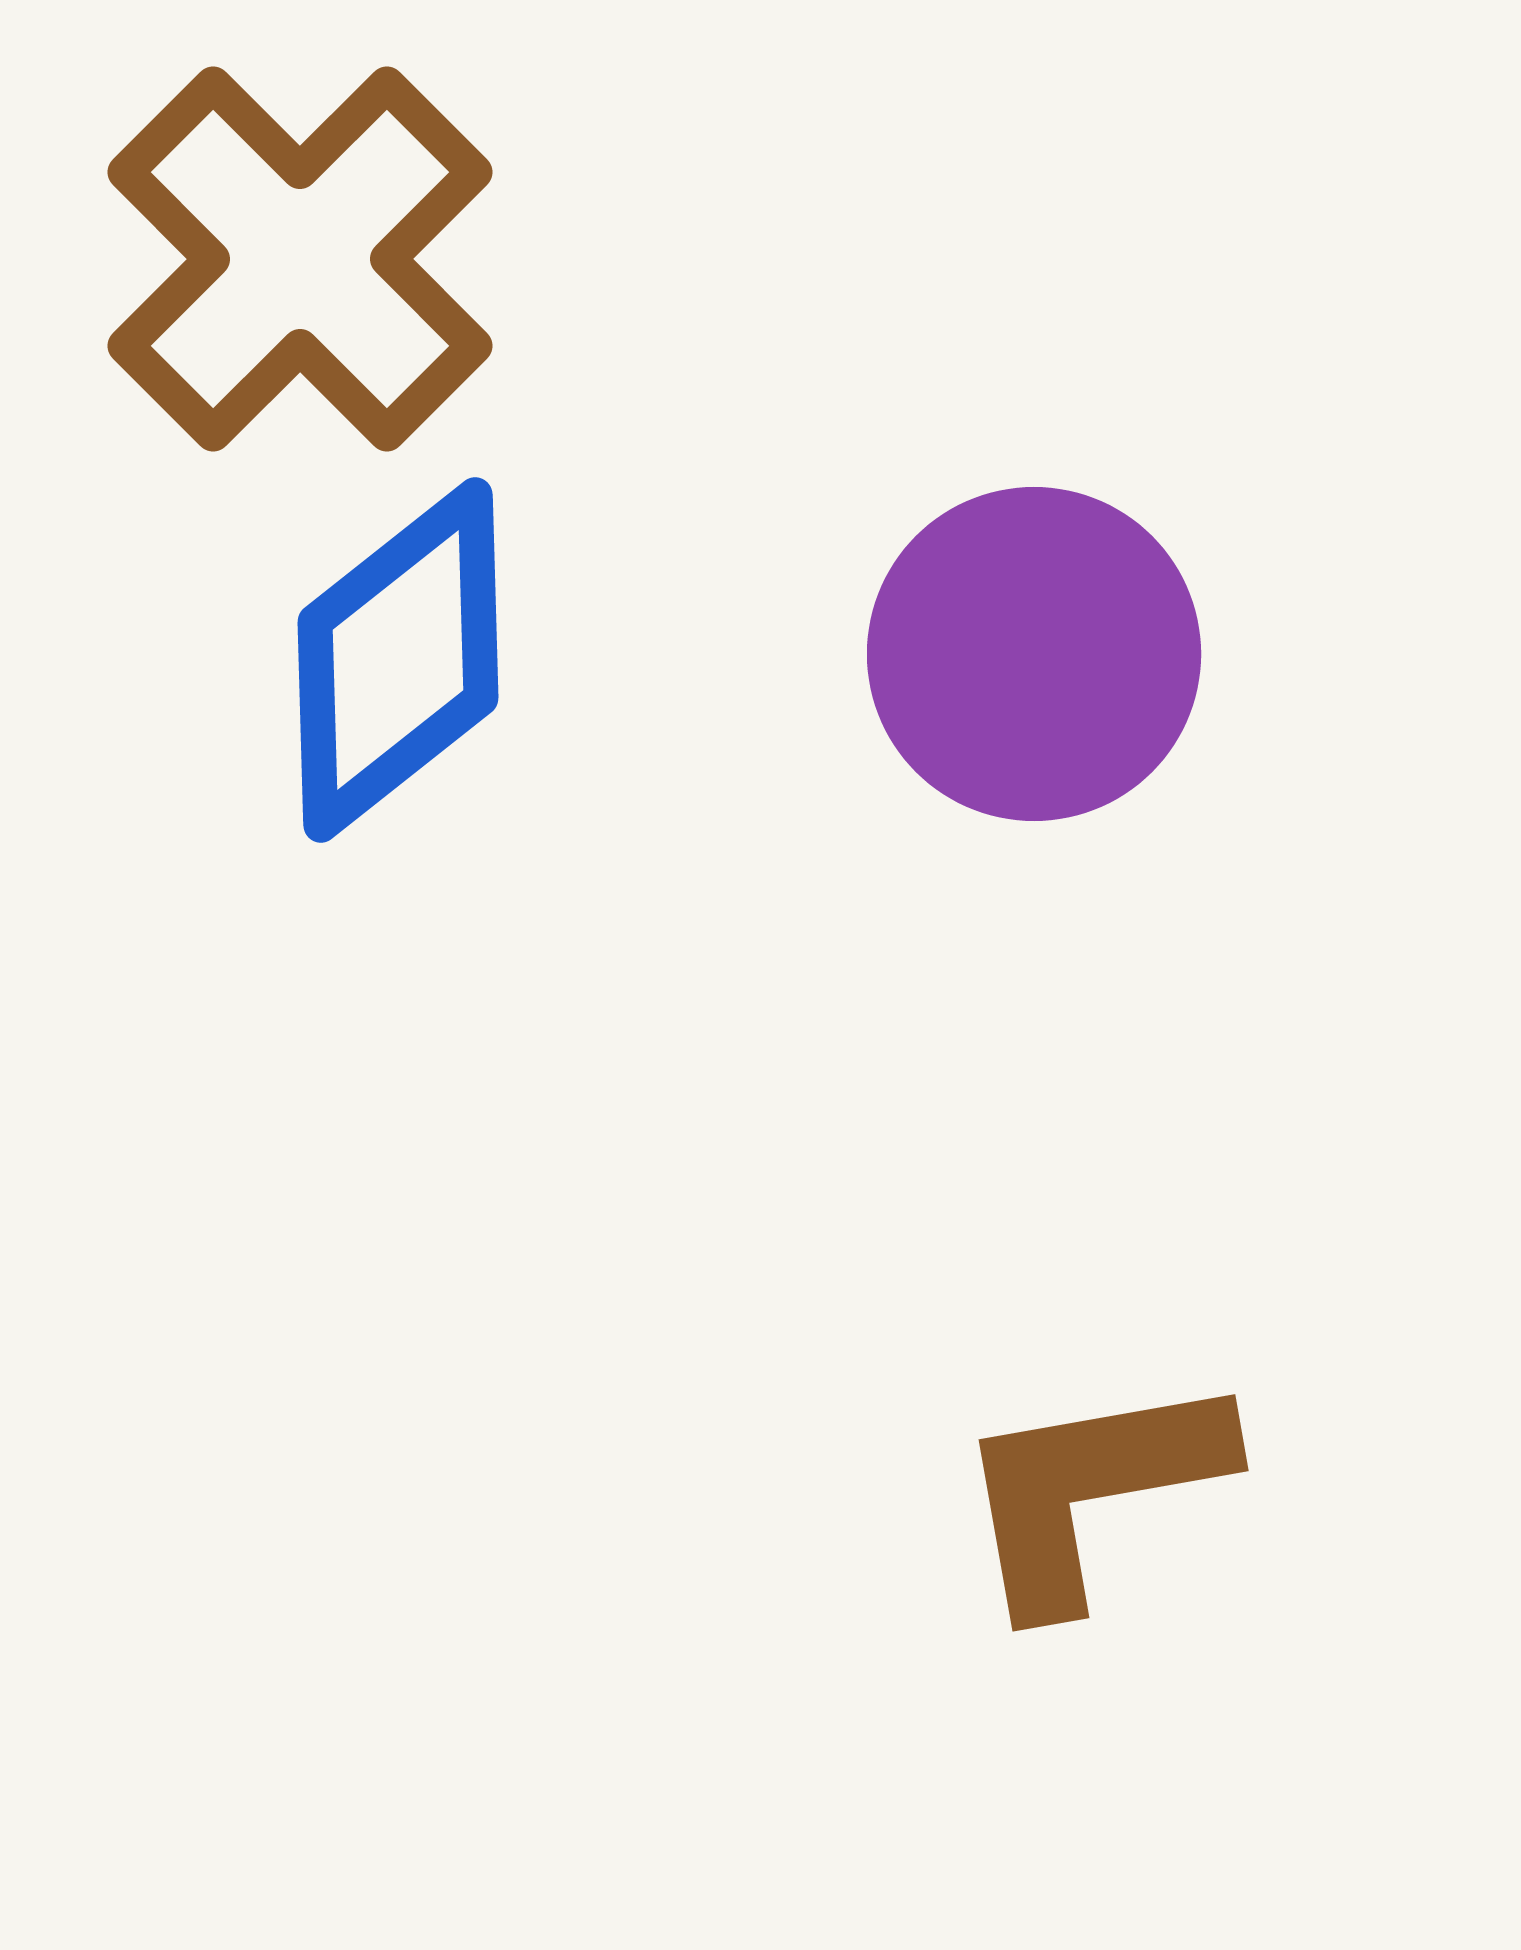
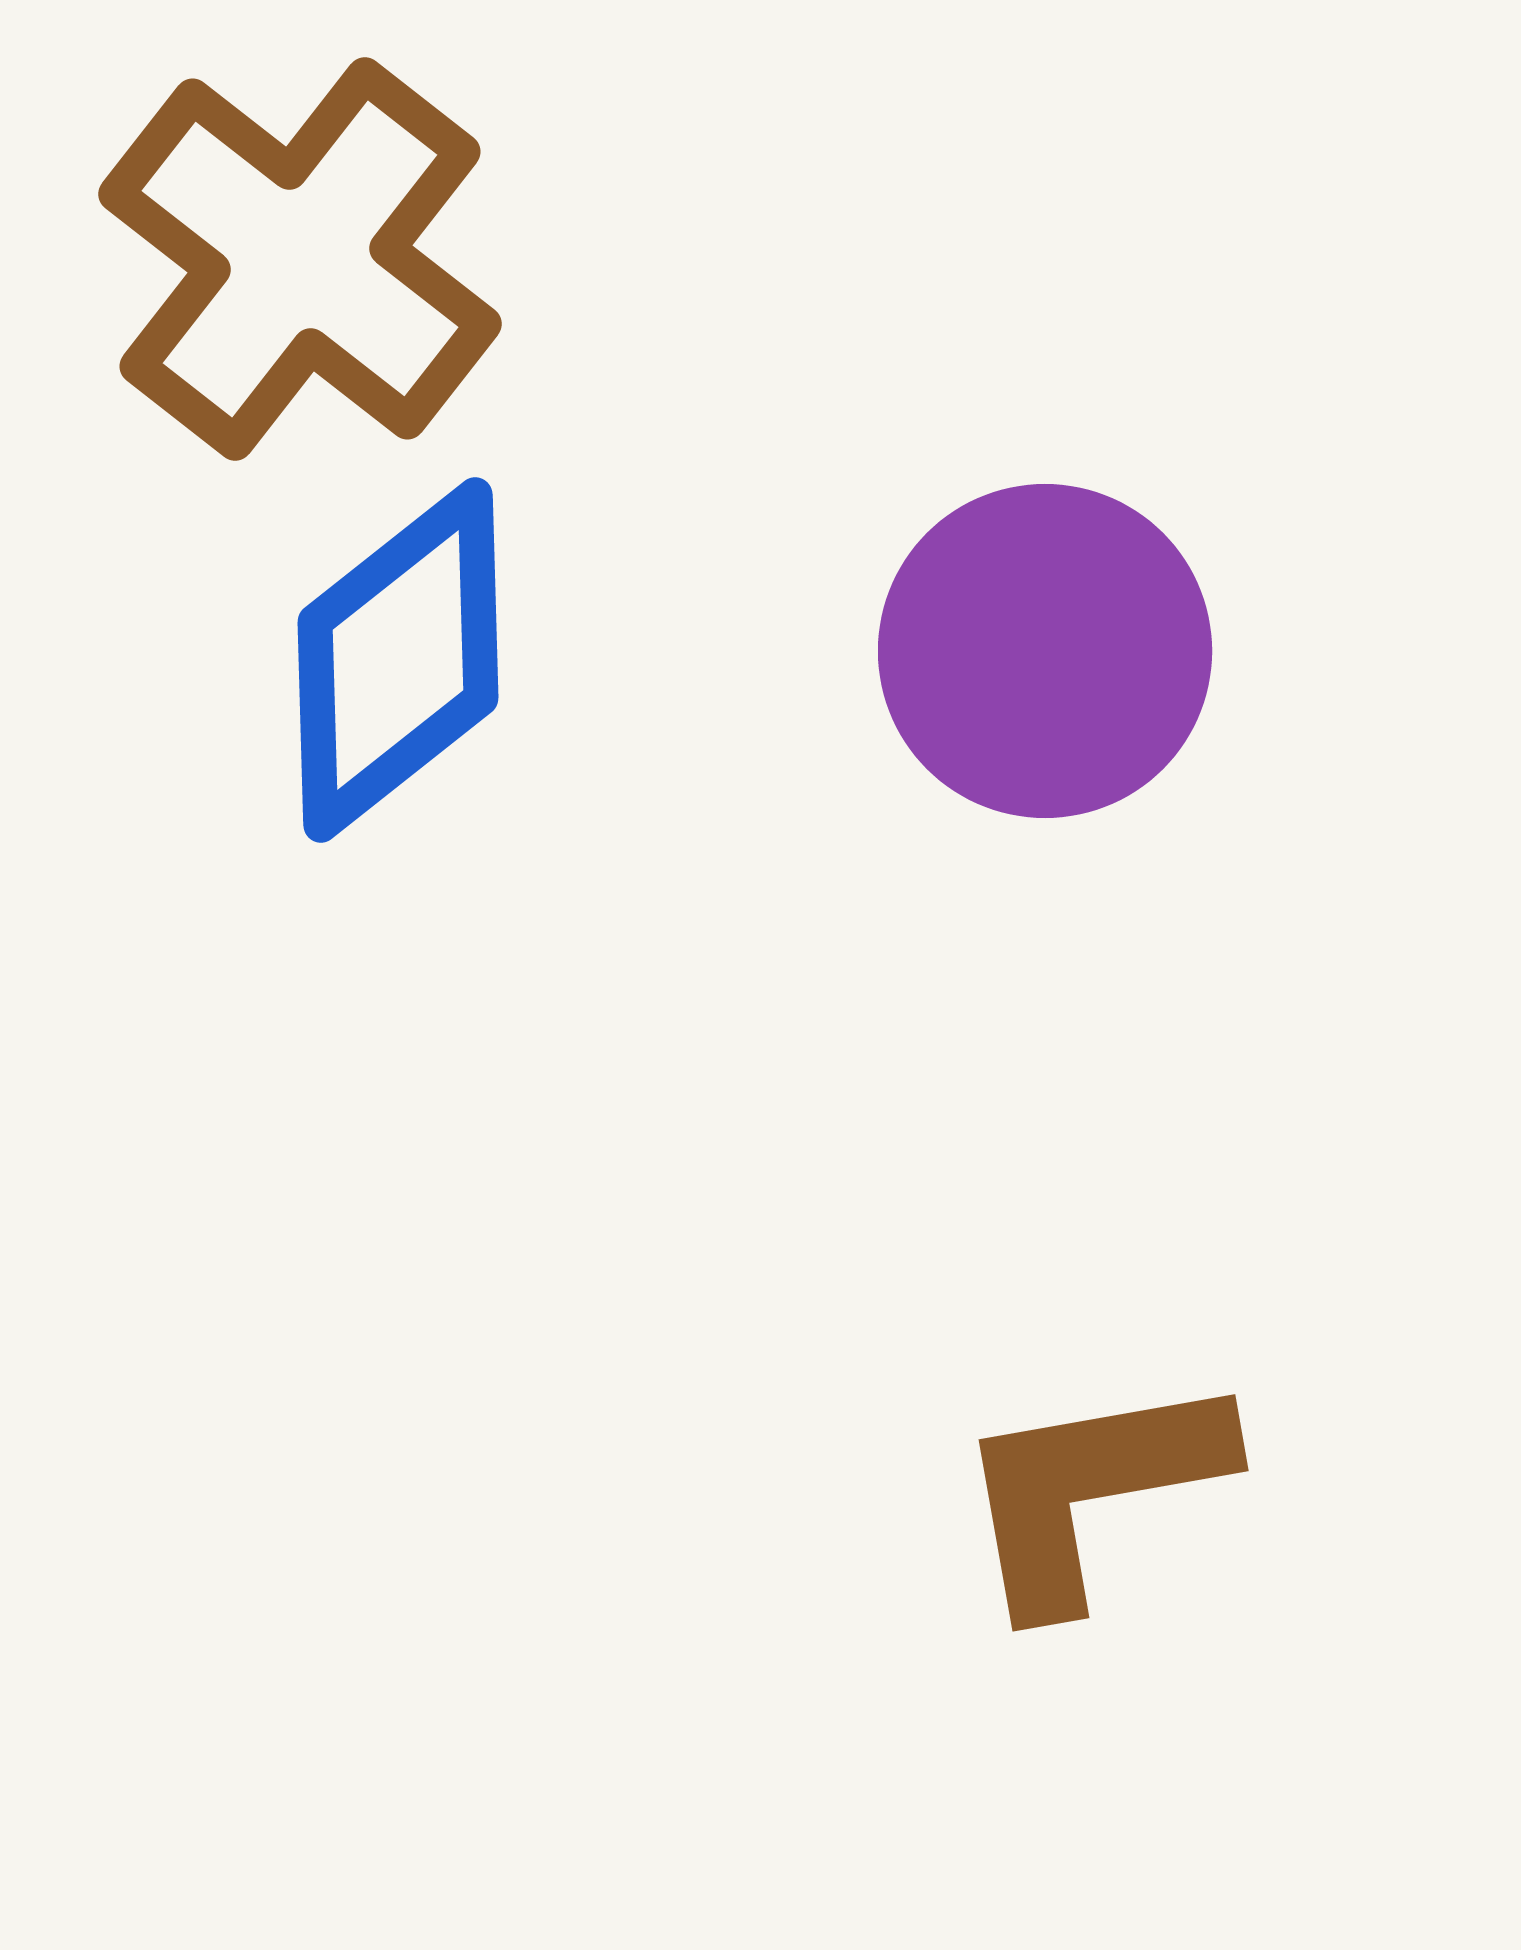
brown cross: rotated 7 degrees counterclockwise
purple circle: moved 11 px right, 3 px up
